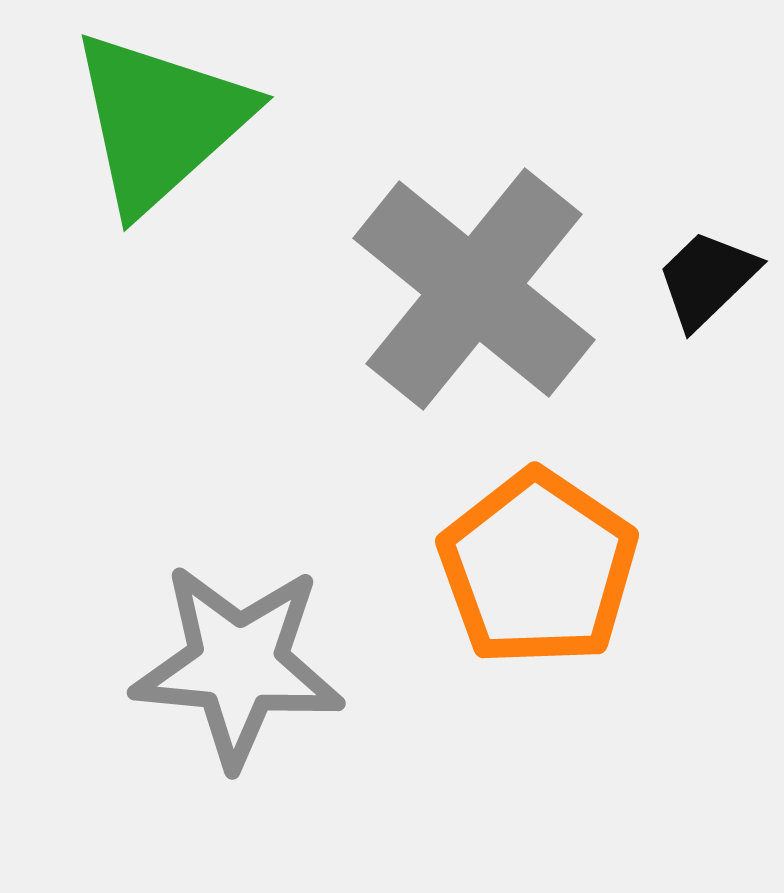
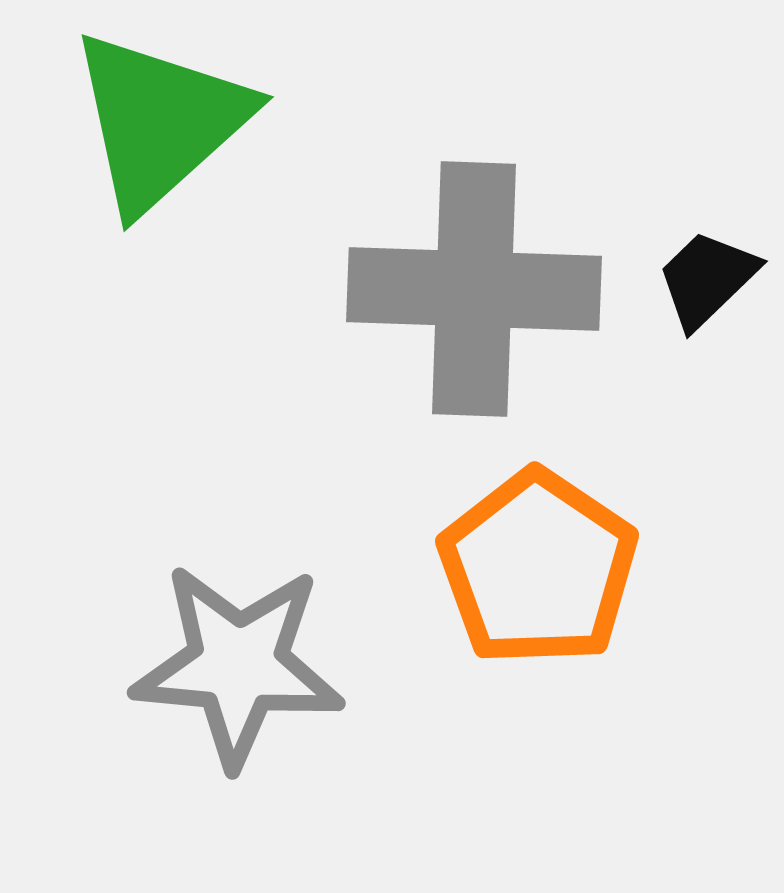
gray cross: rotated 37 degrees counterclockwise
